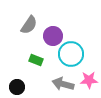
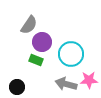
purple circle: moved 11 px left, 6 px down
gray arrow: moved 3 px right
